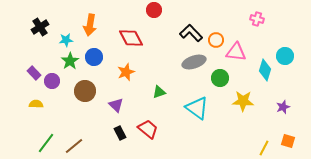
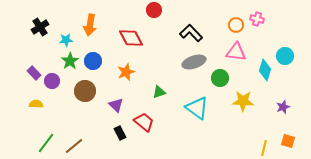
orange circle: moved 20 px right, 15 px up
blue circle: moved 1 px left, 4 px down
red trapezoid: moved 4 px left, 7 px up
yellow line: rotated 14 degrees counterclockwise
